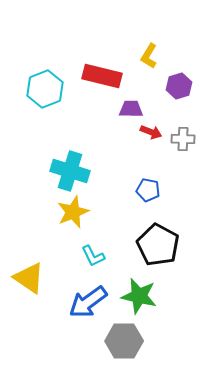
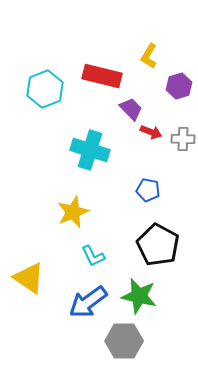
purple trapezoid: rotated 45 degrees clockwise
cyan cross: moved 20 px right, 21 px up
